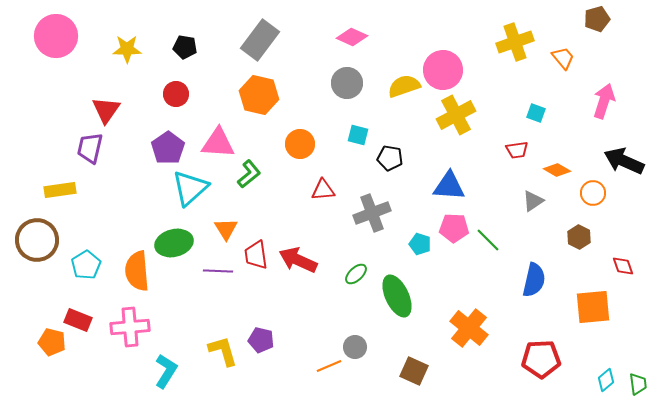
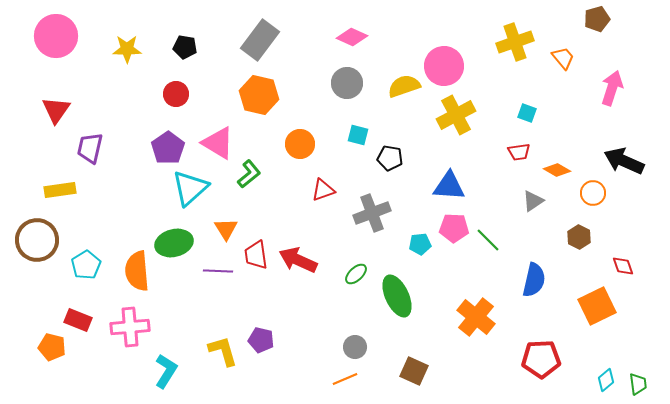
pink circle at (443, 70): moved 1 px right, 4 px up
pink arrow at (604, 101): moved 8 px right, 13 px up
red triangle at (106, 110): moved 50 px left
cyan square at (536, 113): moved 9 px left
pink triangle at (218, 143): rotated 27 degrees clockwise
red trapezoid at (517, 150): moved 2 px right, 2 px down
red triangle at (323, 190): rotated 15 degrees counterclockwise
cyan pentagon at (420, 244): rotated 25 degrees counterclockwise
orange square at (593, 307): moved 4 px right, 1 px up; rotated 21 degrees counterclockwise
orange cross at (469, 328): moved 7 px right, 11 px up
orange pentagon at (52, 342): moved 5 px down
orange line at (329, 366): moved 16 px right, 13 px down
